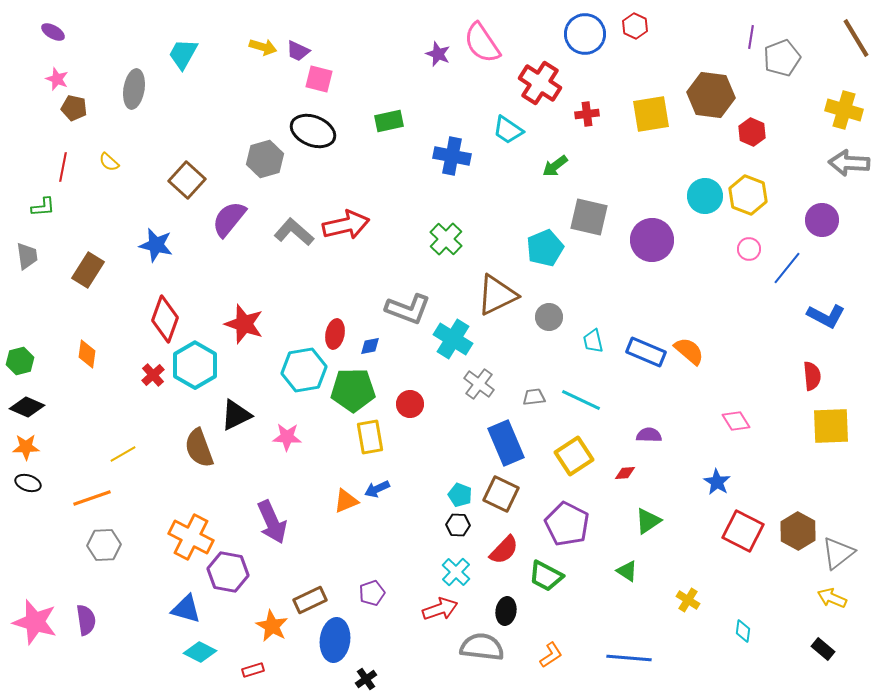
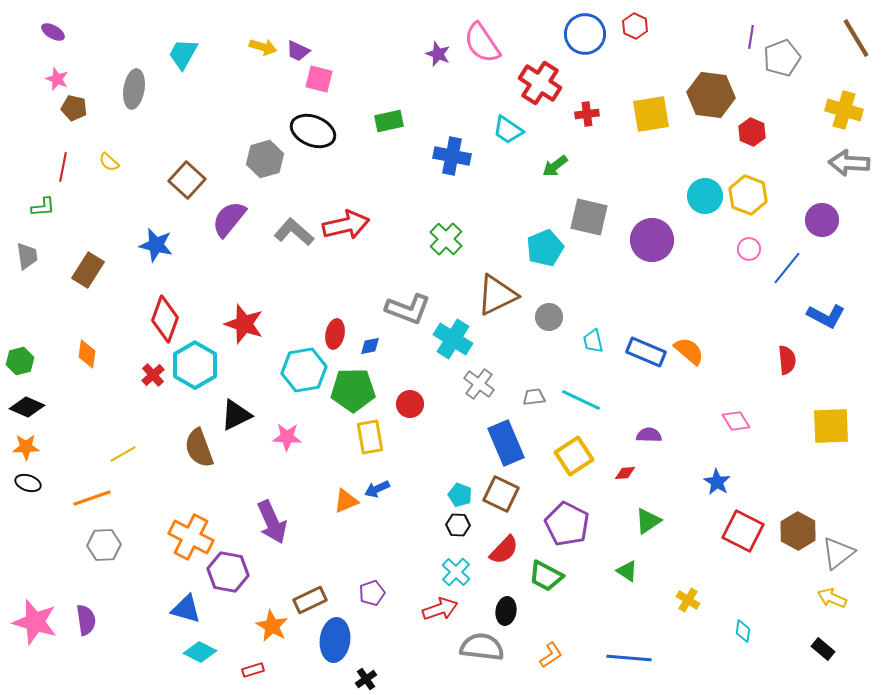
red semicircle at (812, 376): moved 25 px left, 16 px up
